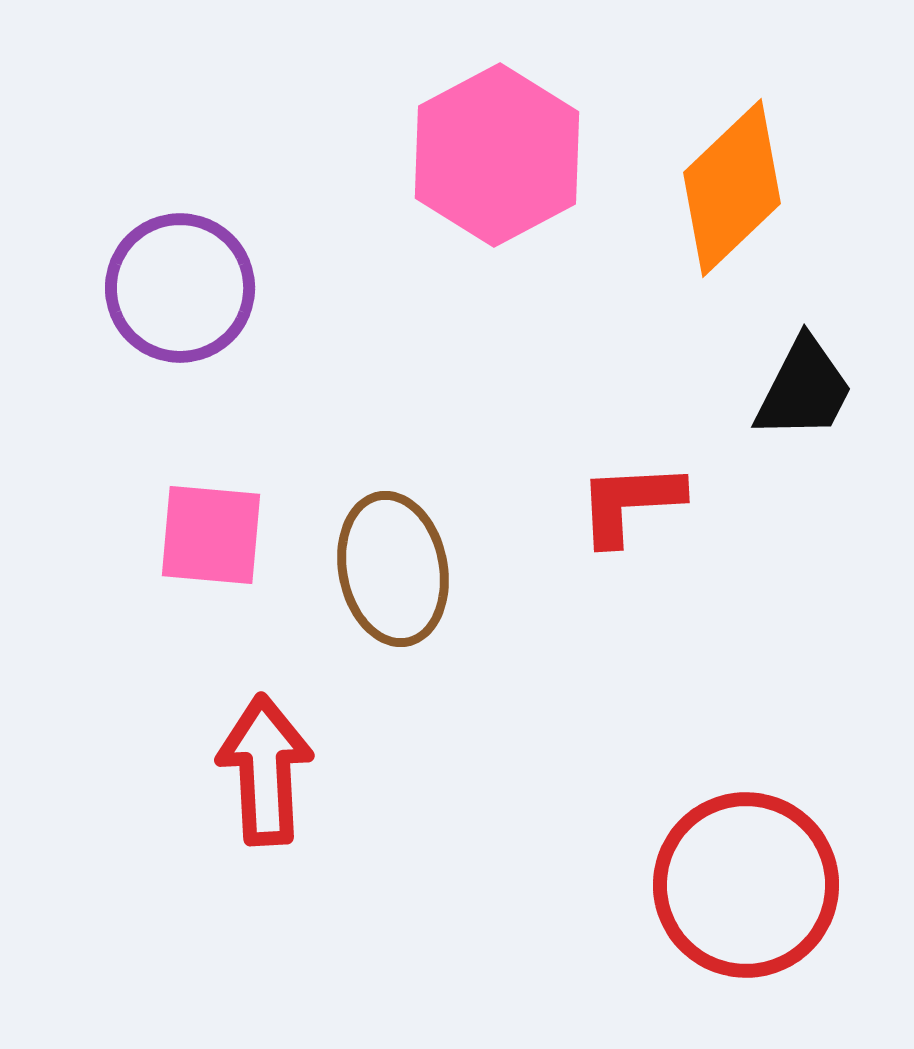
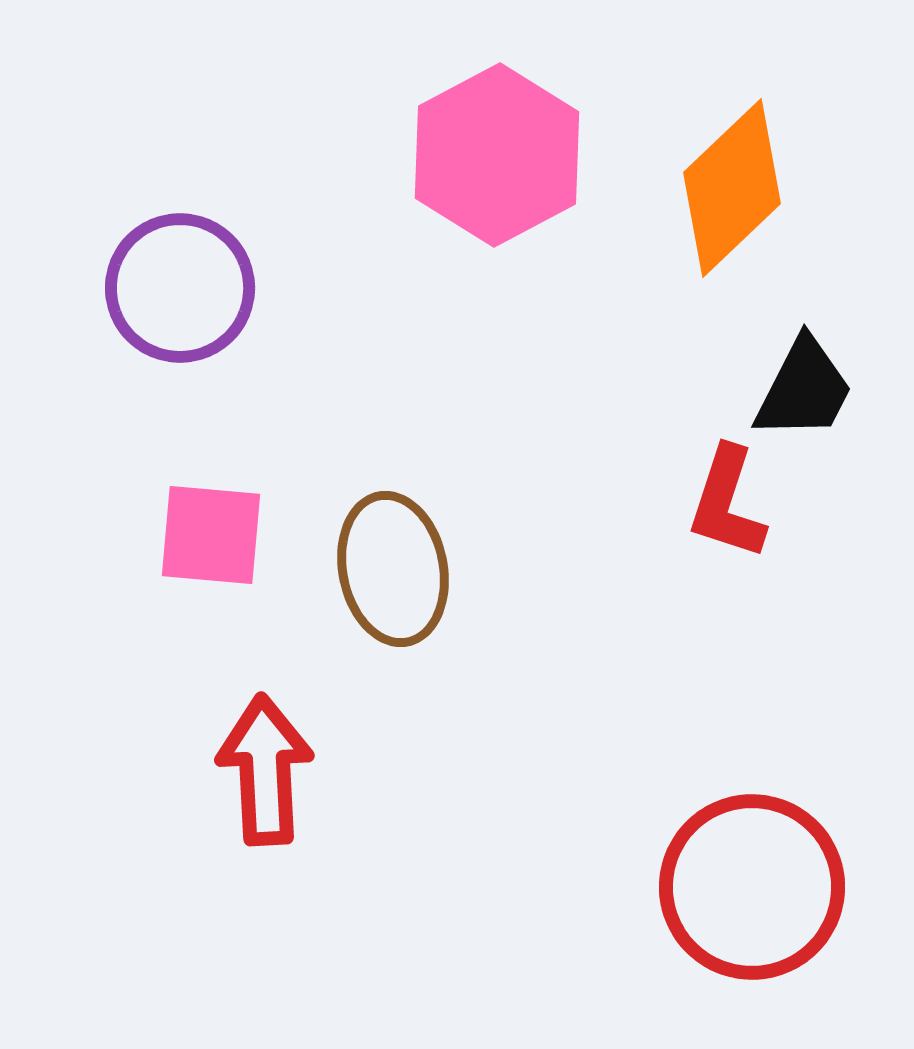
red L-shape: moved 97 px right; rotated 69 degrees counterclockwise
red circle: moved 6 px right, 2 px down
